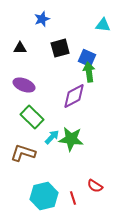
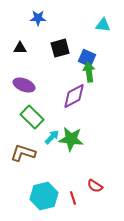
blue star: moved 4 px left, 1 px up; rotated 21 degrees clockwise
